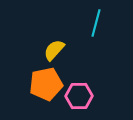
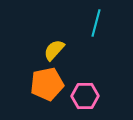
orange pentagon: moved 1 px right
pink hexagon: moved 6 px right
